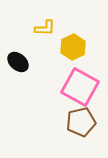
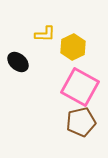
yellow L-shape: moved 6 px down
